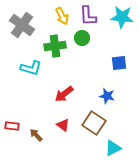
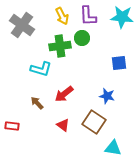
green cross: moved 5 px right
cyan L-shape: moved 10 px right, 1 px down
brown square: moved 1 px up
brown arrow: moved 1 px right, 32 px up
cyan triangle: rotated 36 degrees clockwise
